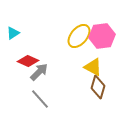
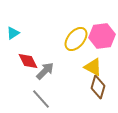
yellow ellipse: moved 3 px left, 3 px down
red diamond: rotated 40 degrees clockwise
gray arrow: moved 6 px right, 1 px up
gray line: moved 1 px right
